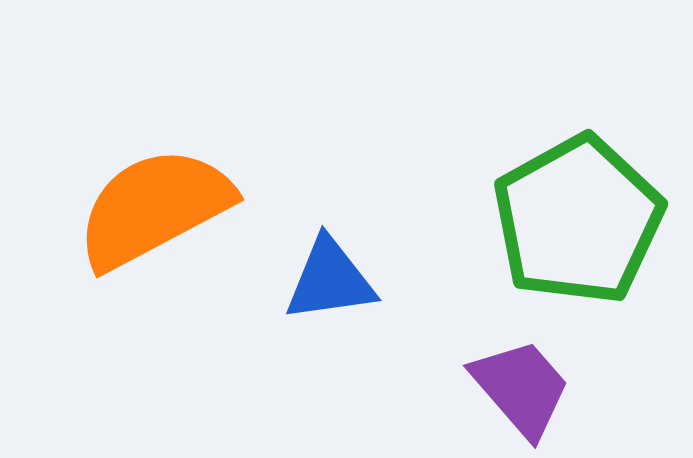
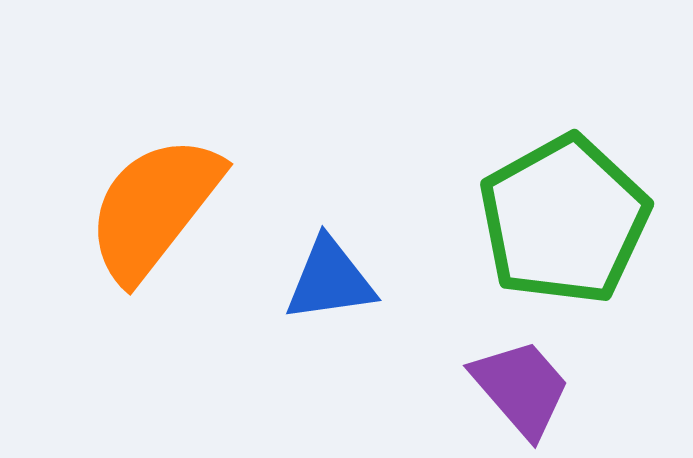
orange semicircle: rotated 24 degrees counterclockwise
green pentagon: moved 14 px left
